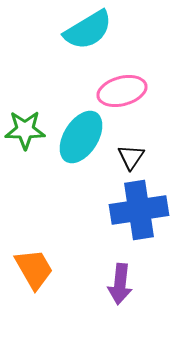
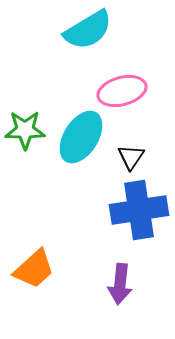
orange trapezoid: rotated 78 degrees clockwise
